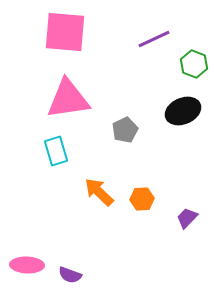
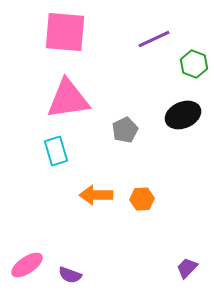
black ellipse: moved 4 px down
orange arrow: moved 3 px left, 3 px down; rotated 44 degrees counterclockwise
purple trapezoid: moved 50 px down
pink ellipse: rotated 36 degrees counterclockwise
